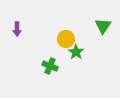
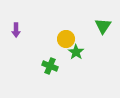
purple arrow: moved 1 px left, 1 px down
